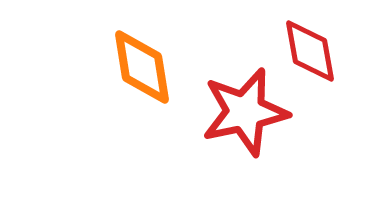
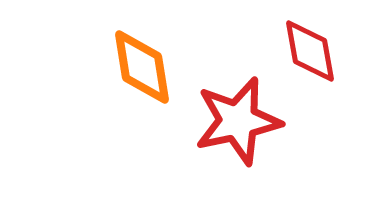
red star: moved 7 px left, 9 px down
